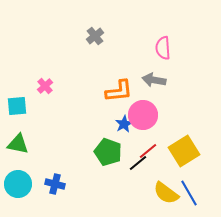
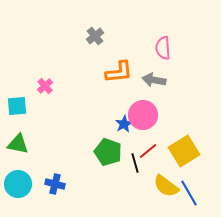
orange L-shape: moved 19 px up
black line: moved 3 px left; rotated 66 degrees counterclockwise
yellow semicircle: moved 7 px up
